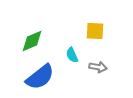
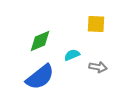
yellow square: moved 1 px right, 7 px up
green diamond: moved 8 px right
cyan semicircle: rotated 91 degrees clockwise
